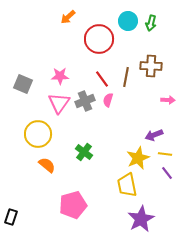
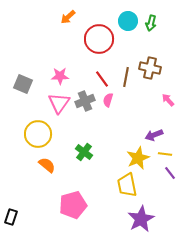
brown cross: moved 1 px left, 2 px down; rotated 10 degrees clockwise
pink arrow: rotated 136 degrees counterclockwise
purple line: moved 3 px right
